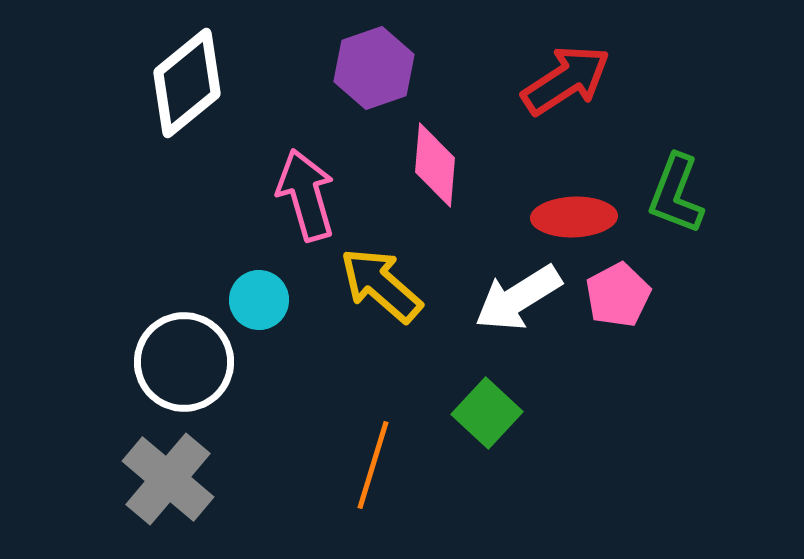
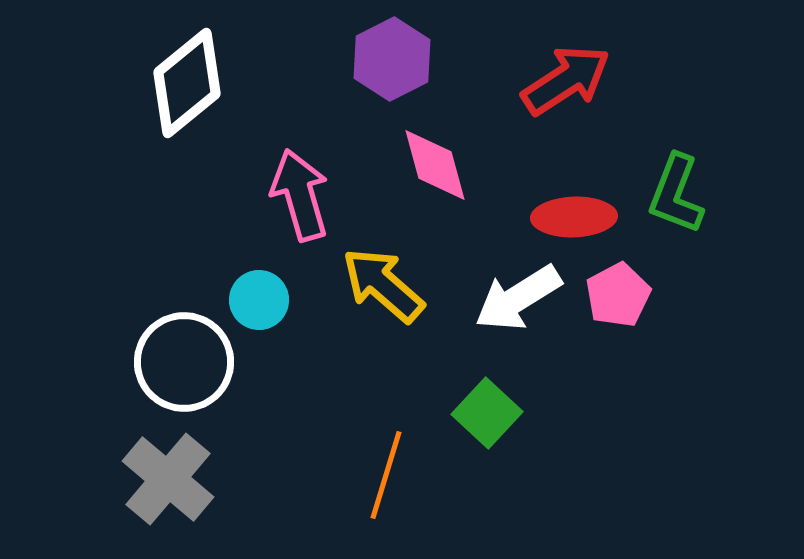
purple hexagon: moved 18 px right, 9 px up; rotated 8 degrees counterclockwise
pink diamond: rotated 20 degrees counterclockwise
pink arrow: moved 6 px left
yellow arrow: moved 2 px right
orange line: moved 13 px right, 10 px down
